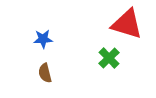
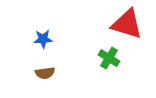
green cross: rotated 15 degrees counterclockwise
brown semicircle: rotated 84 degrees counterclockwise
